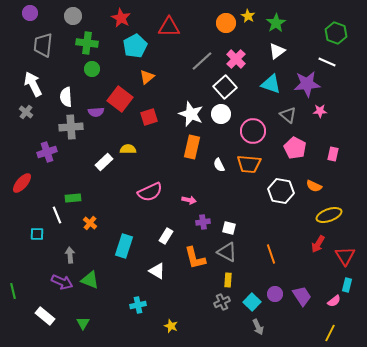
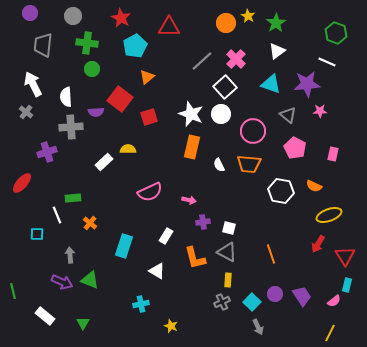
cyan cross at (138, 305): moved 3 px right, 1 px up
